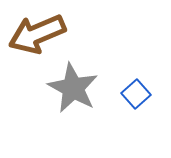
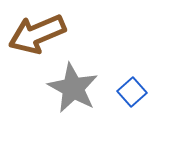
blue square: moved 4 px left, 2 px up
